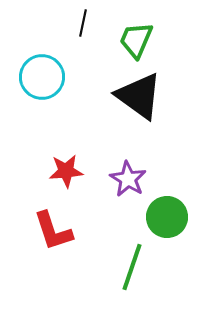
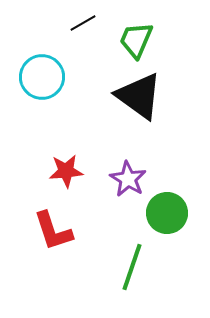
black line: rotated 48 degrees clockwise
green circle: moved 4 px up
